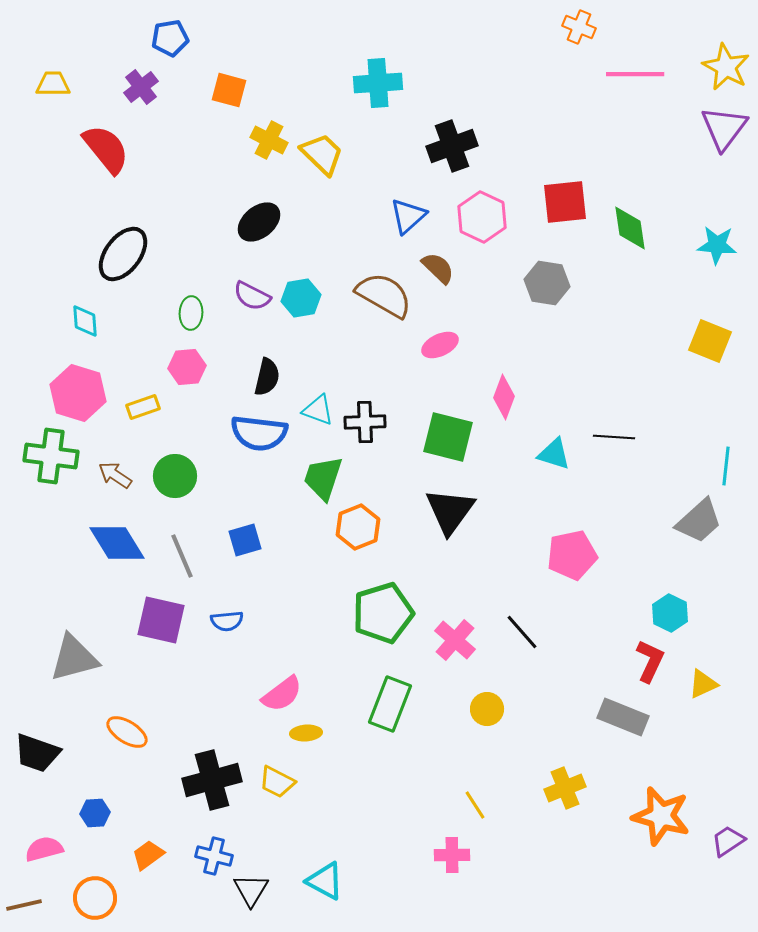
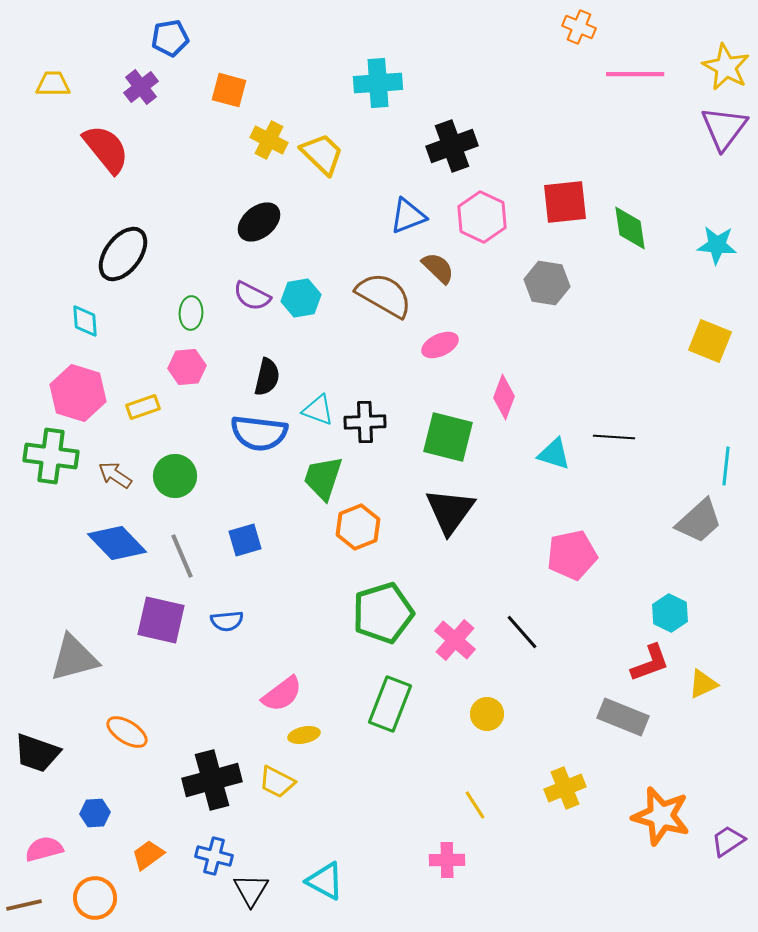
blue triangle at (408, 216): rotated 21 degrees clockwise
blue diamond at (117, 543): rotated 12 degrees counterclockwise
red L-shape at (650, 661): moved 2 px down; rotated 45 degrees clockwise
yellow circle at (487, 709): moved 5 px down
yellow ellipse at (306, 733): moved 2 px left, 2 px down; rotated 8 degrees counterclockwise
pink cross at (452, 855): moved 5 px left, 5 px down
